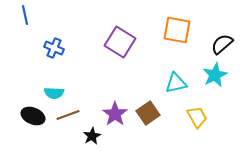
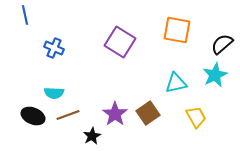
yellow trapezoid: moved 1 px left
